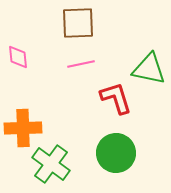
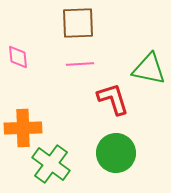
pink line: moved 1 px left; rotated 8 degrees clockwise
red L-shape: moved 3 px left, 1 px down
